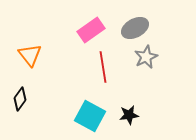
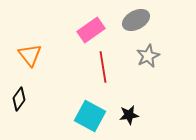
gray ellipse: moved 1 px right, 8 px up
gray star: moved 2 px right, 1 px up
black diamond: moved 1 px left
